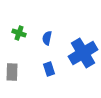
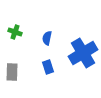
green cross: moved 4 px left, 1 px up
blue rectangle: moved 1 px left, 2 px up
